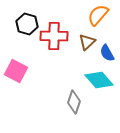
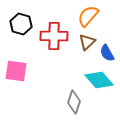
orange semicircle: moved 10 px left, 1 px down
black hexagon: moved 6 px left
pink square: rotated 20 degrees counterclockwise
